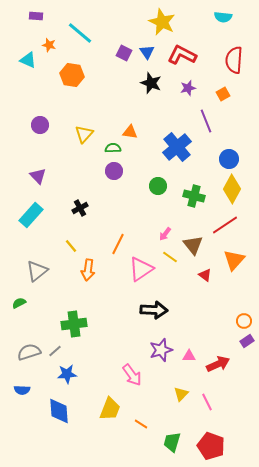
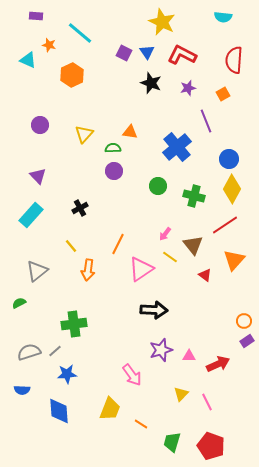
orange hexagon at (72, 75): rotated 25 degrees clockwise
